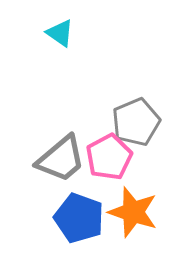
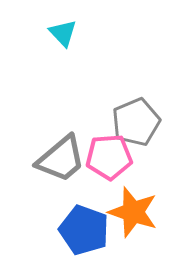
cyan triangle: moved 3 px right; rotated 12 degrees clockwise
pink pentagon: rotated 24 degrees clockwise
blue pentagon: moved 5 px right, 12 px down
